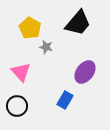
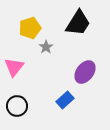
black trapezoid: rotated 8 degrees counterclockwise
yellow pentagon: rotated 25 degrees clockwise
gray star: rotated 24 degrees clockwise
pink triangle: moved 7 px left, 5 px up; rotated 20 degrees clockwise
blue rectangle: rotated 18 degrees clockwise
